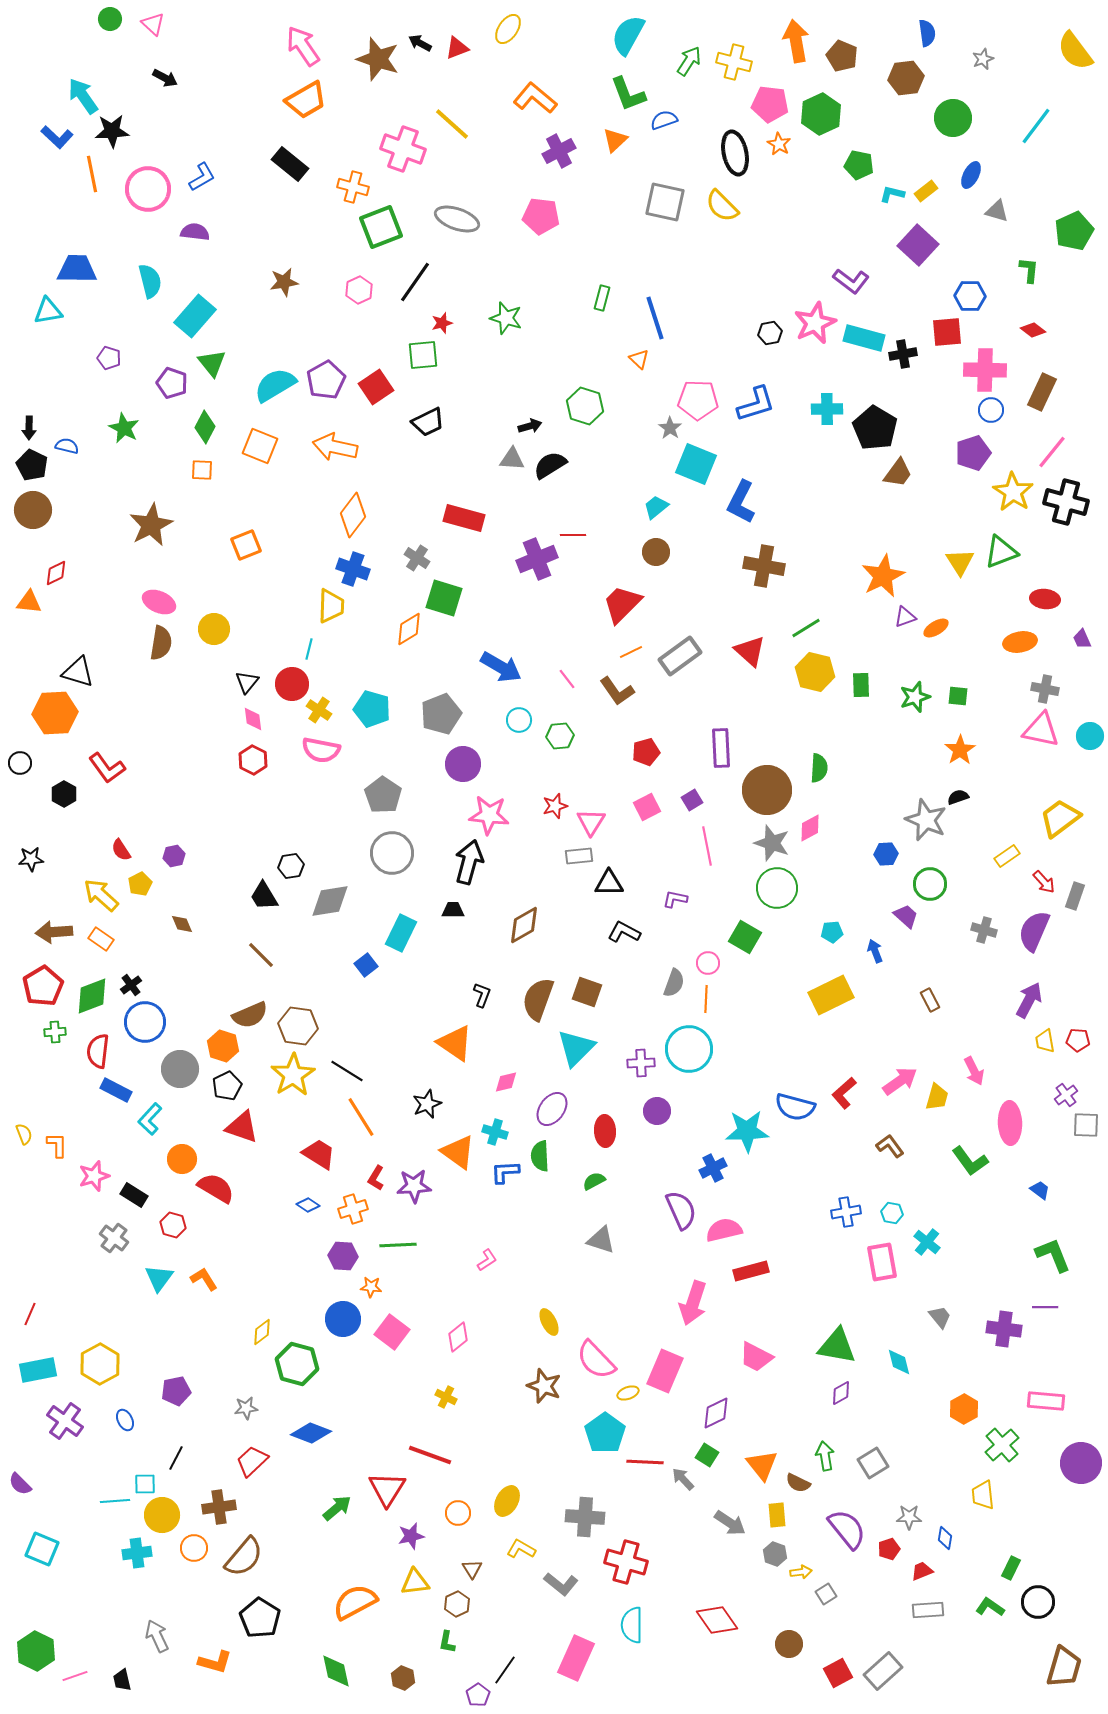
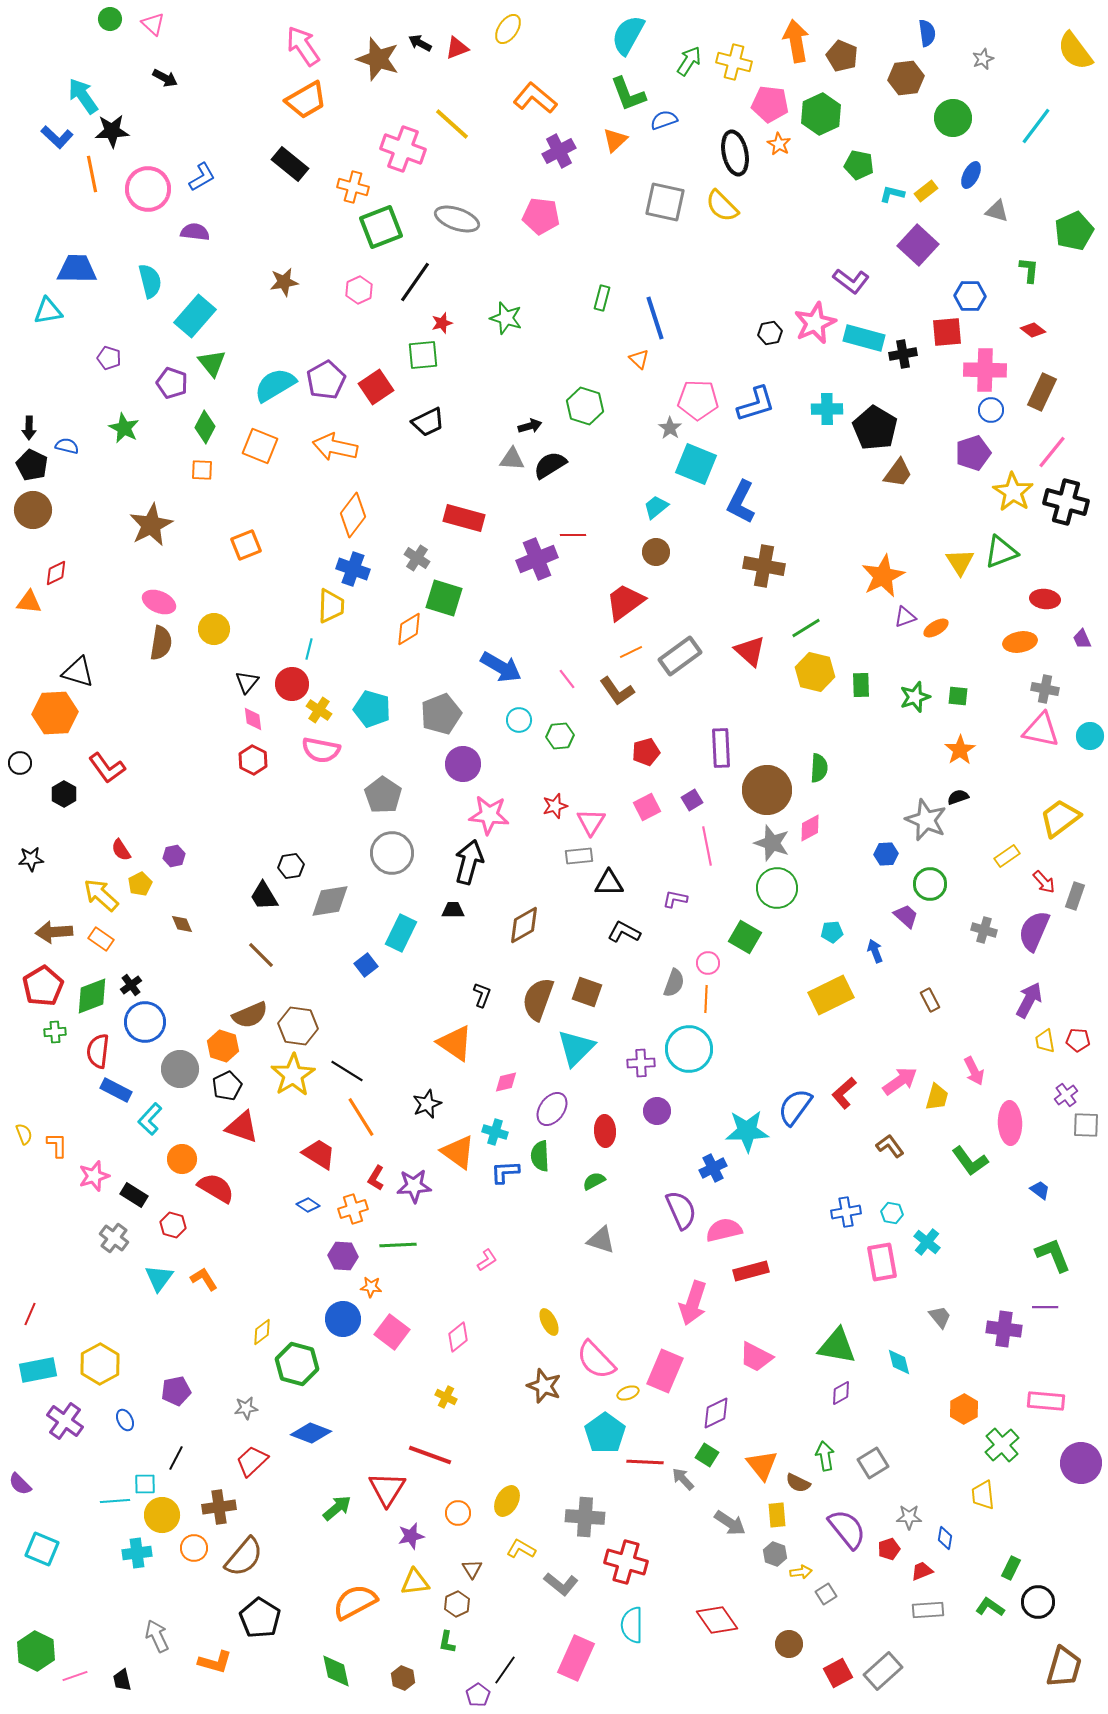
red trapezoid at (622, 604): moved 3 px right, 2 px up; rotated 9 degrees clockwise
blue semicircle at (795, 1107): rotated 111 degrees clockwise
